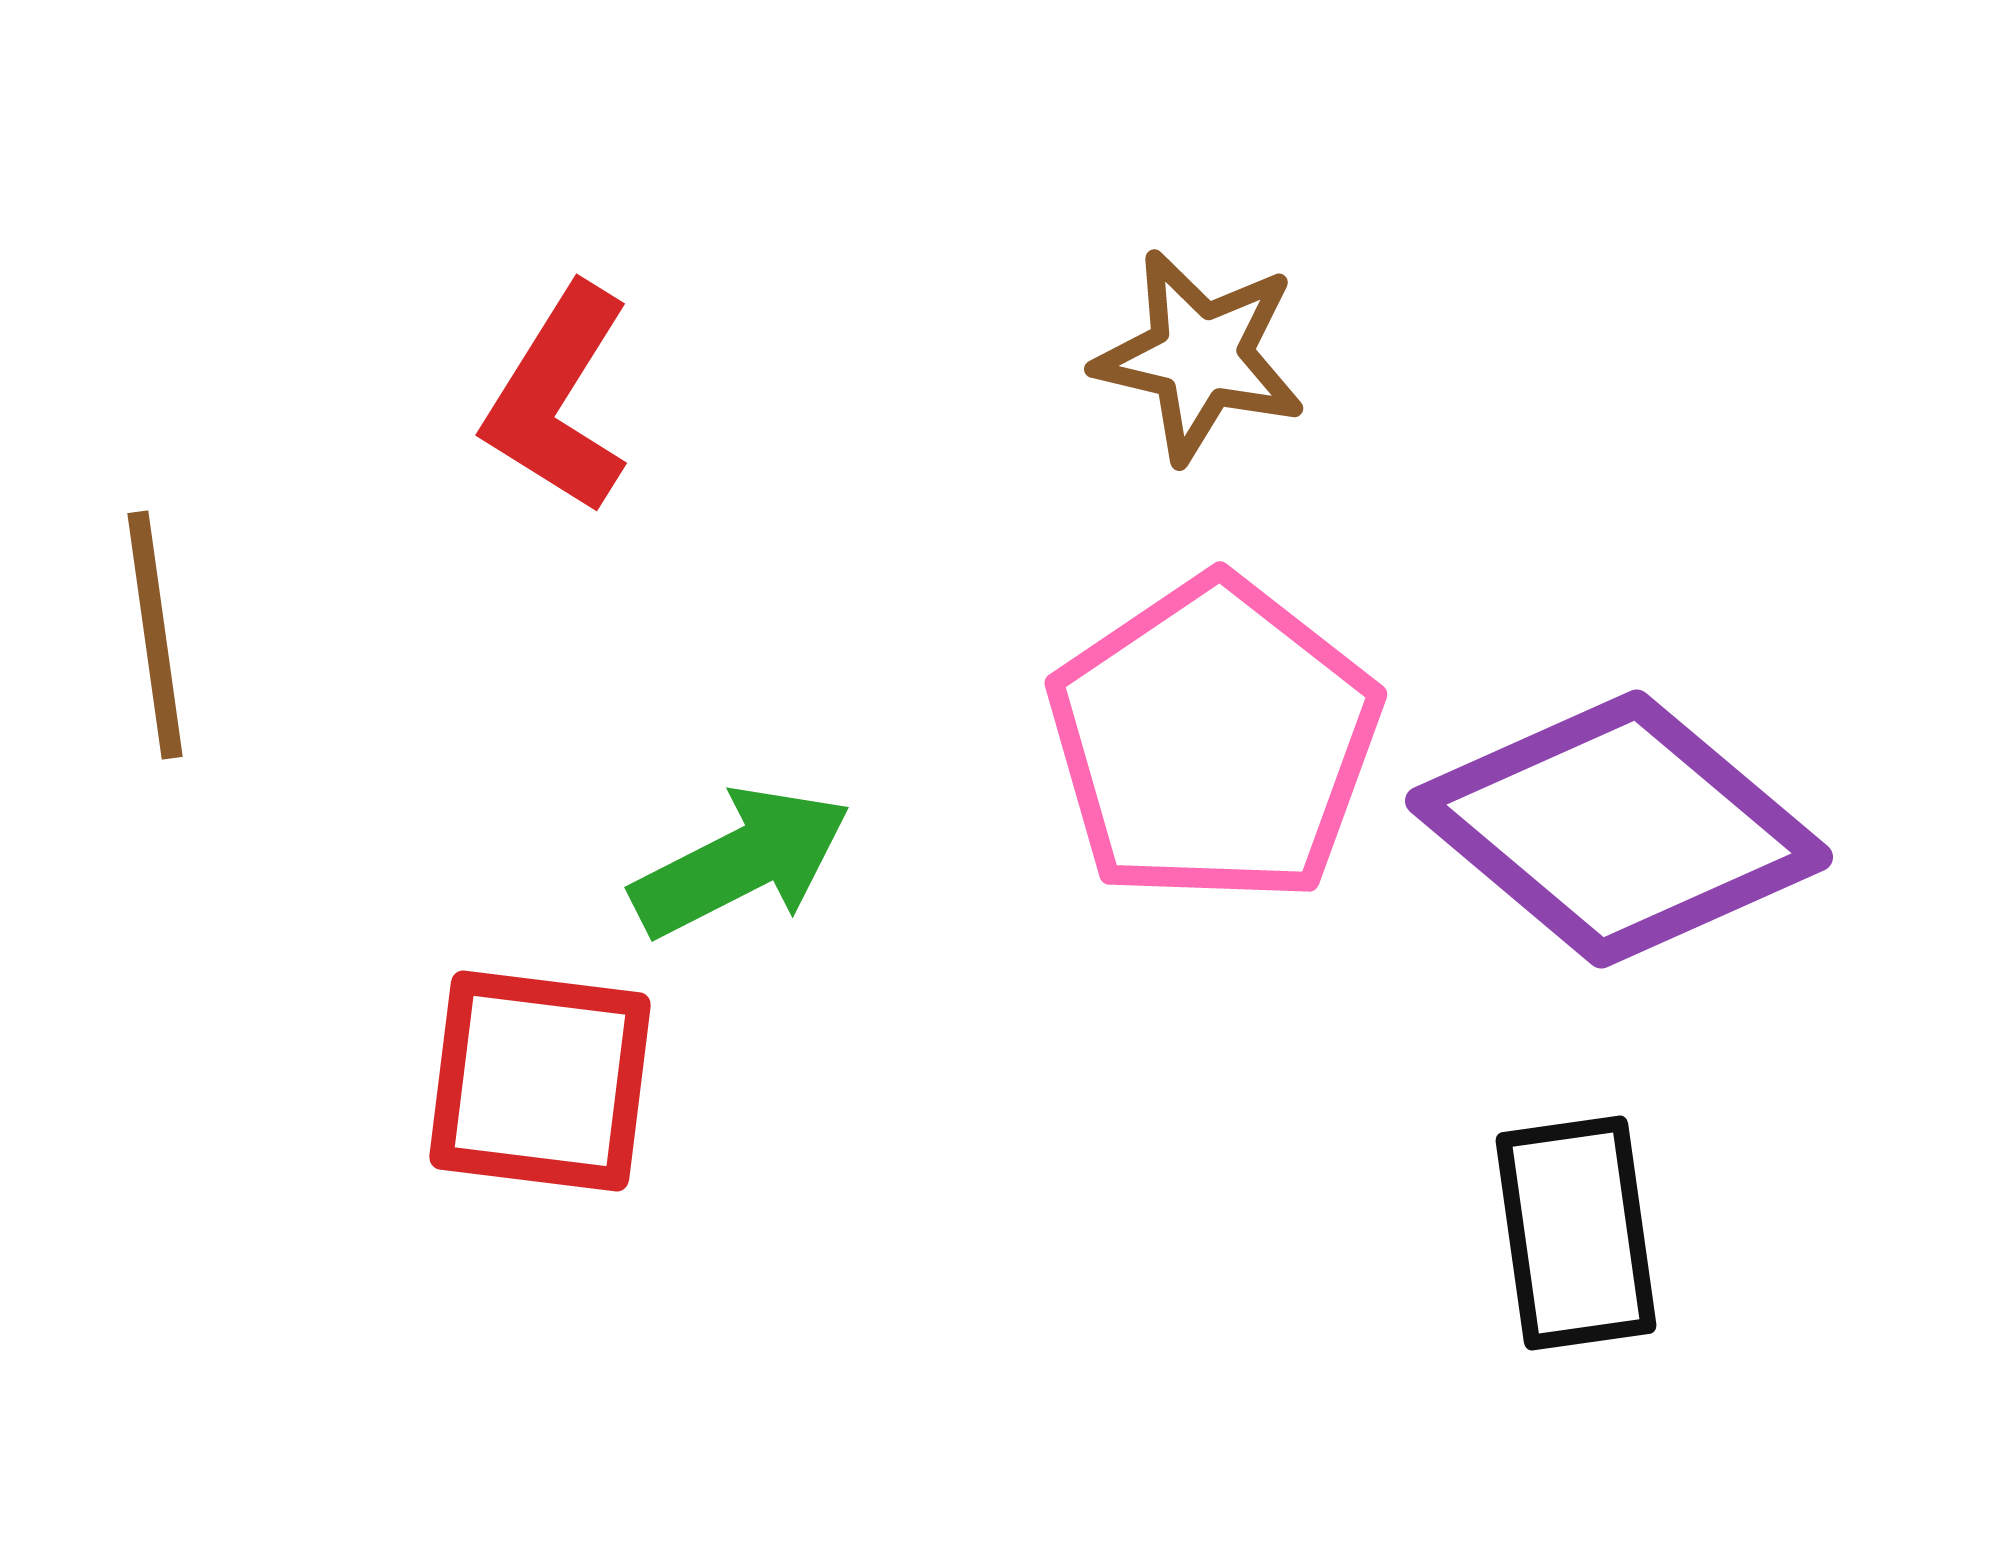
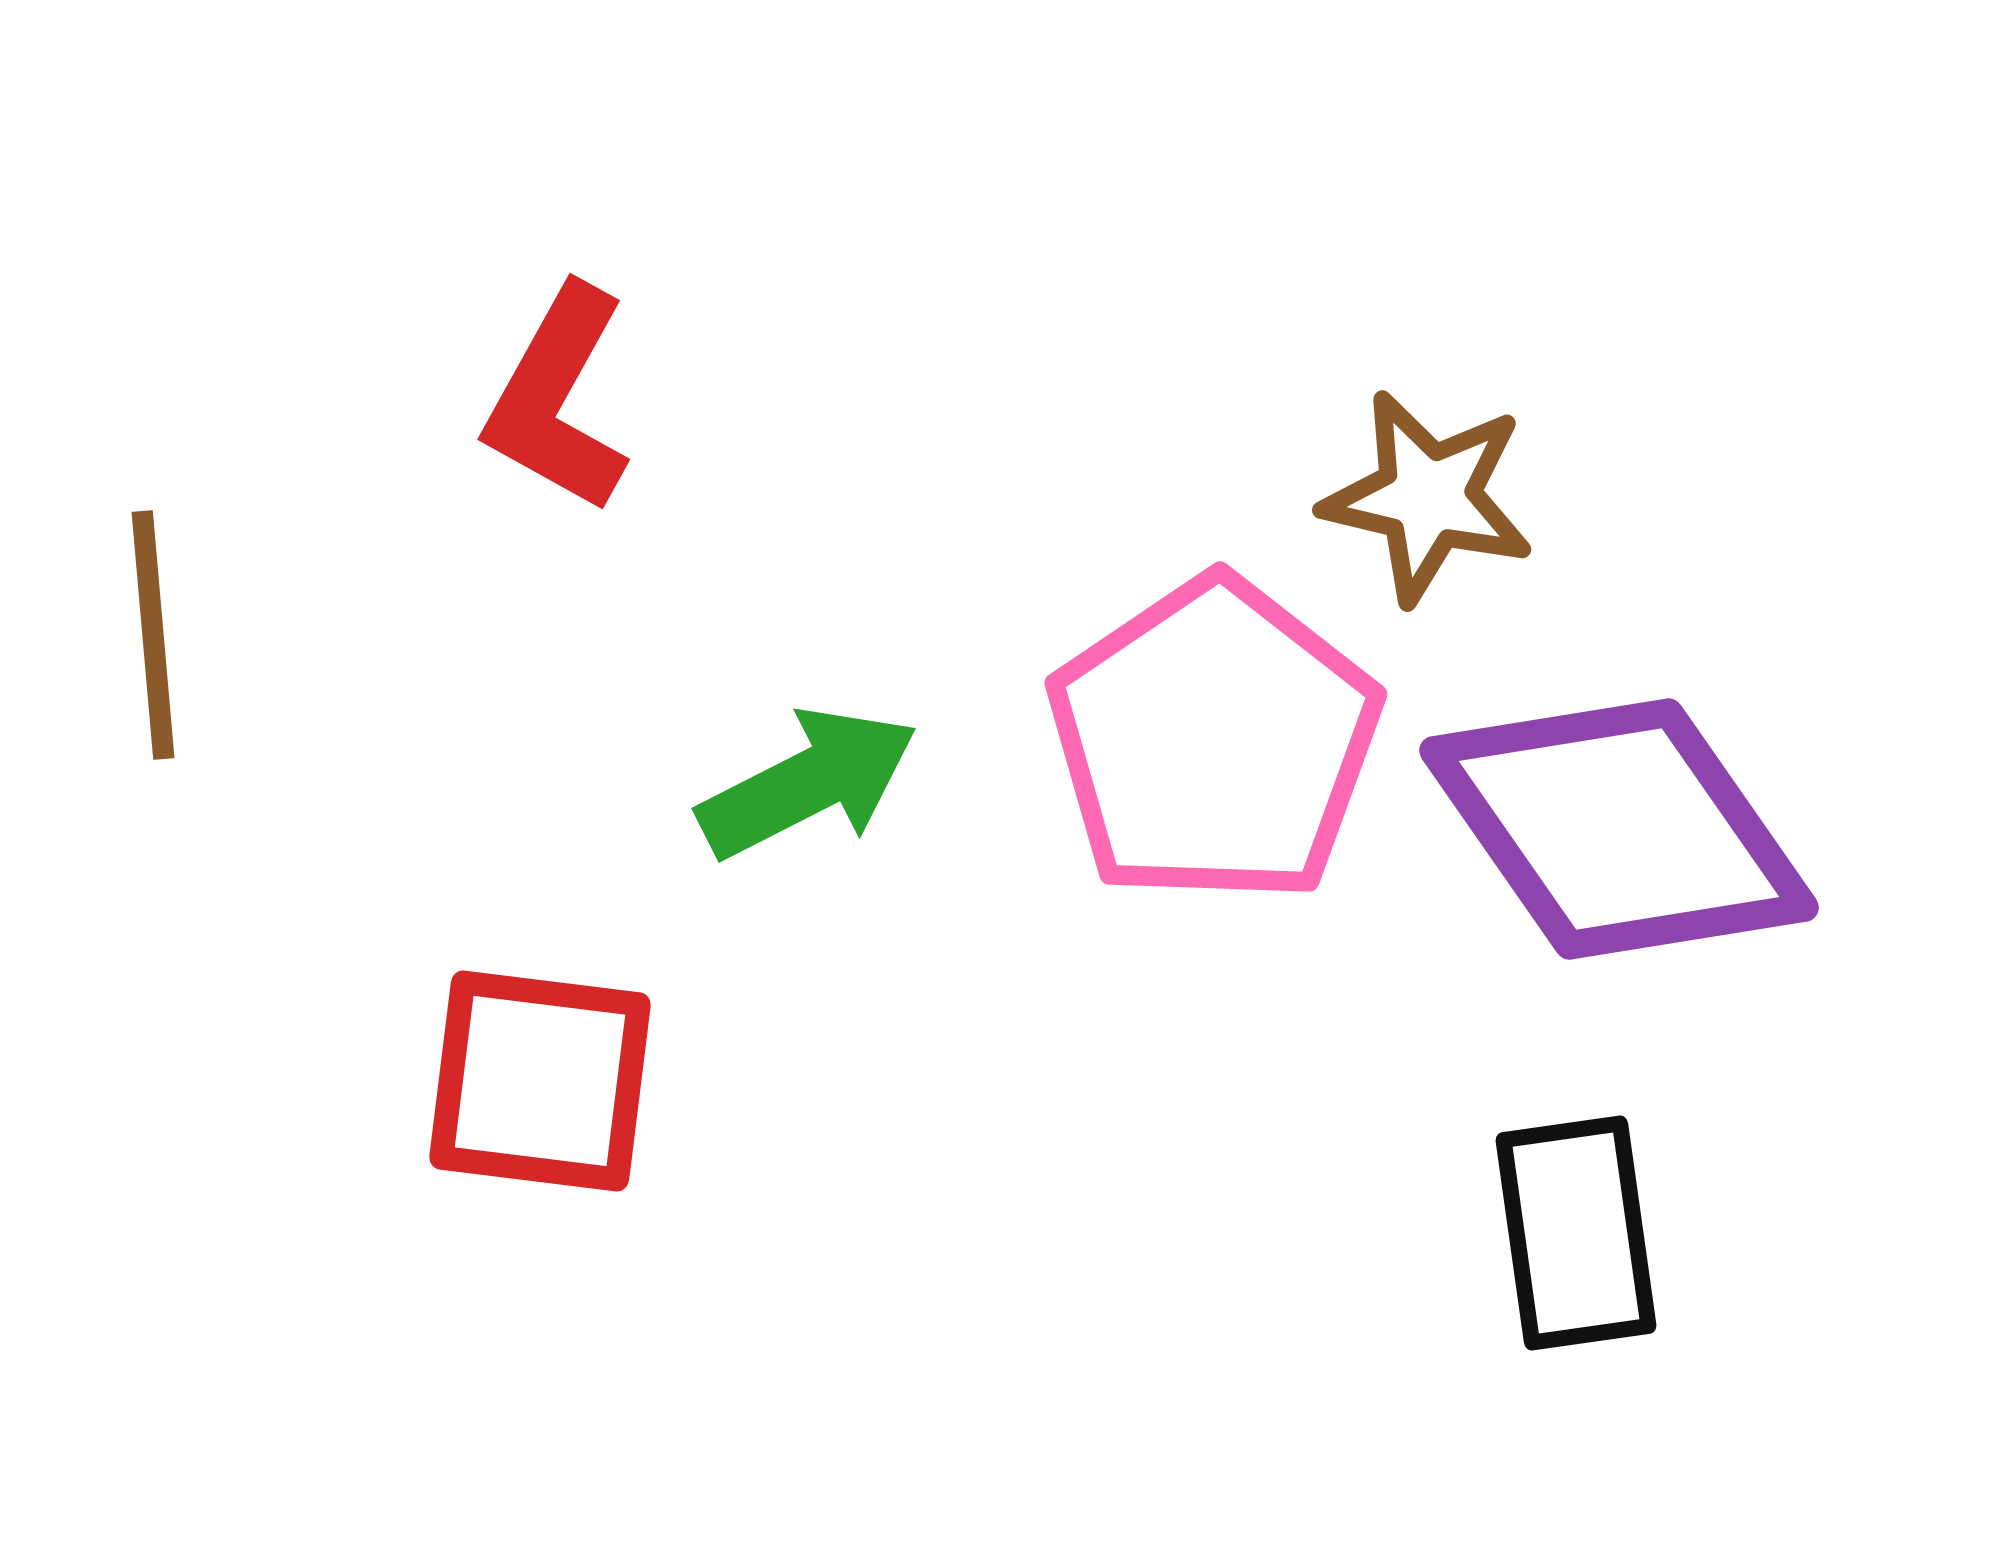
brown star: moved 228 px right, 141 px down
red L-shape: rotated 3 degrees counterclockwise
brown line: moved 2 px left; rotated 3 degrees clockwise
purple diamond: rotated 15 degrees clockwise
green arrow: moved 67 px right, 79 px up
